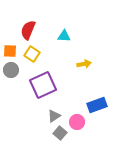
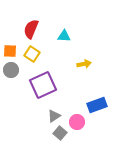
red semicircle: moved 3 px right, 1 px up
